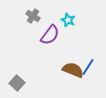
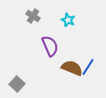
purple semicircle: moved 11 px down; rotated 60 degrees counterclockwise
brown semicircle: moved 1 px left, 2 px up
gray square: moved 1 px down
